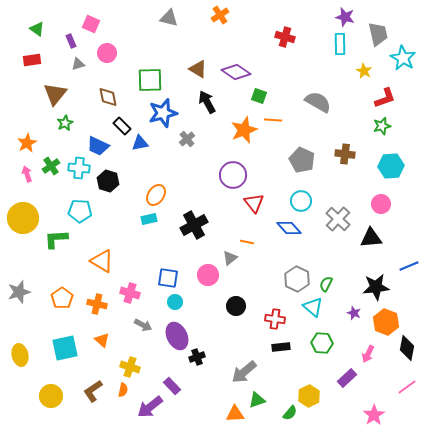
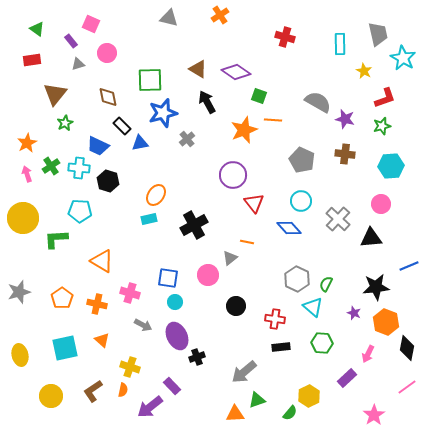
purple star at (345, 17): moved 102 px down
purple rectangle at (71, 41): rotated 16 degrees counterclockwise
